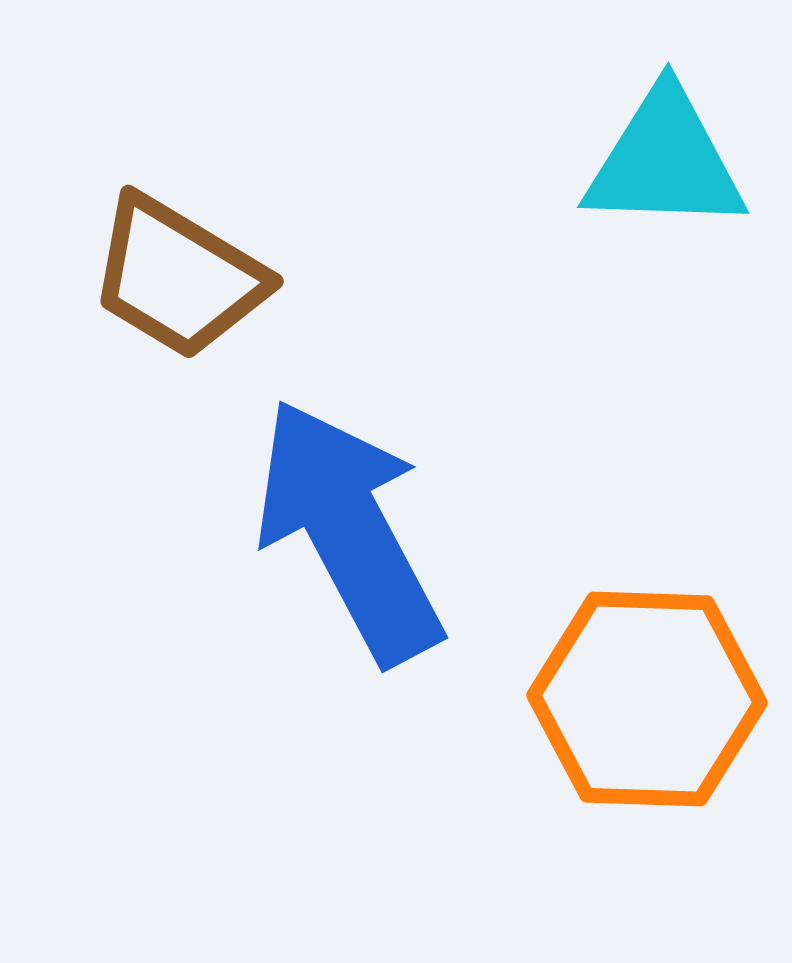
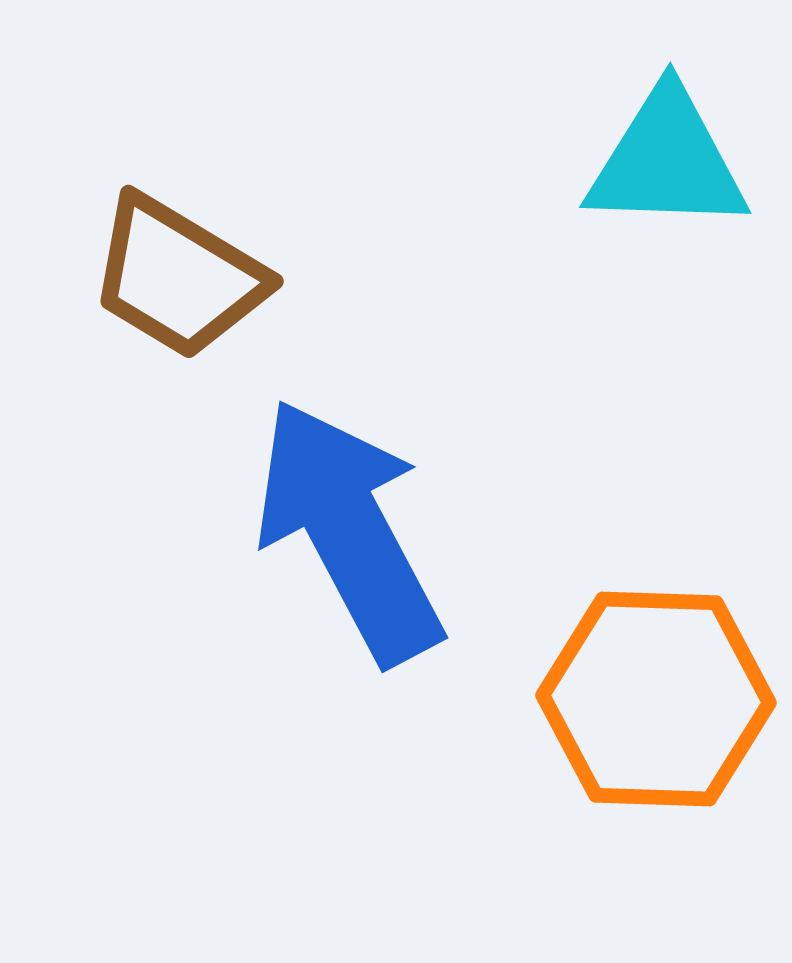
cyan triangle: moved 2 px right
orange hexagon: moved 9 px right
